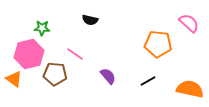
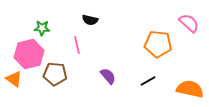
pink line: moved 2 px right, 9 px up; rotated 42 degrees clockwise
